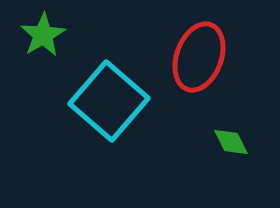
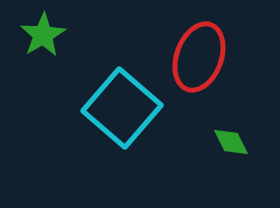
cyan square: moved 13 px right, 7 px down
